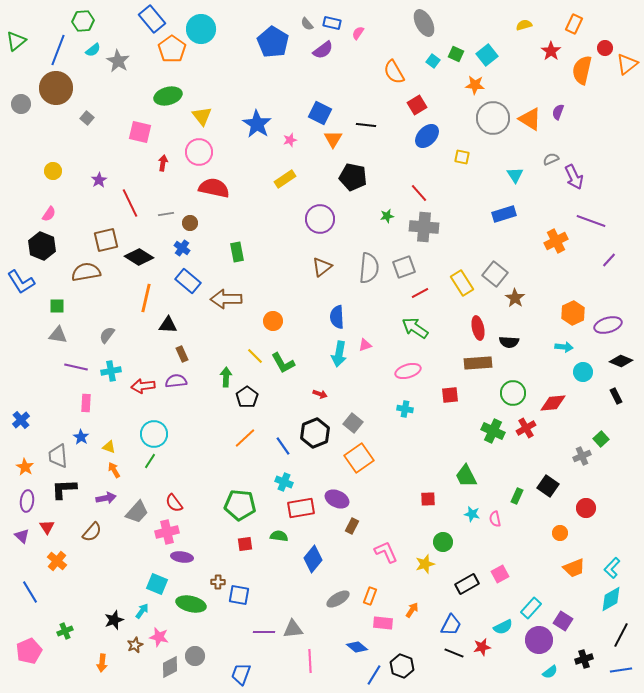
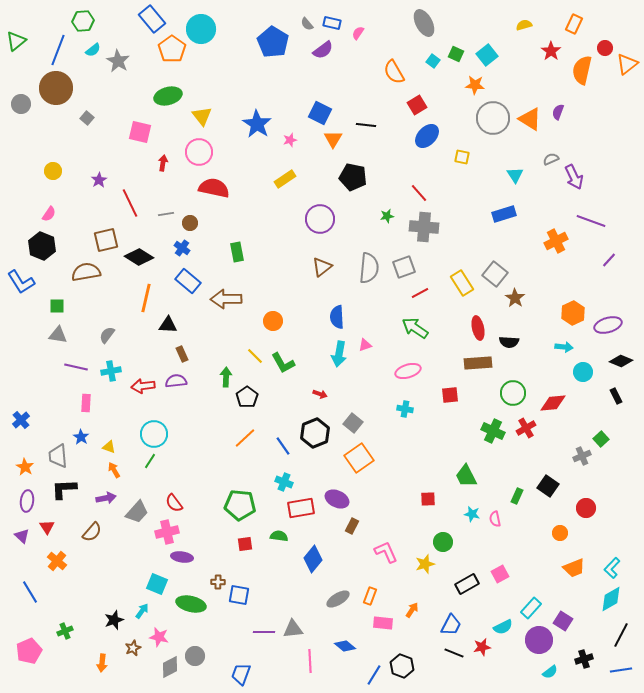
brown star at (135, 645): moved 2 px left, 3 px down
blue diamond at (357, 647): moved 12 px left, 1 px up
